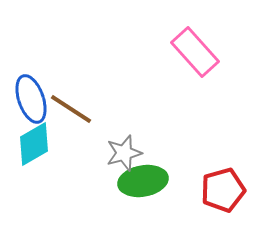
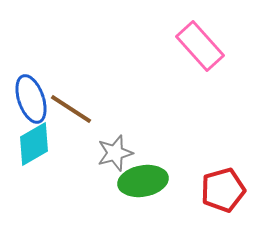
pink rectangle: moved 5 px right, 6 px up
gray star: moved 9 px left
